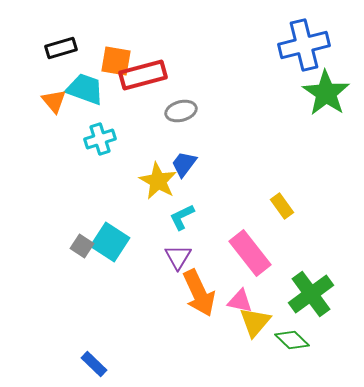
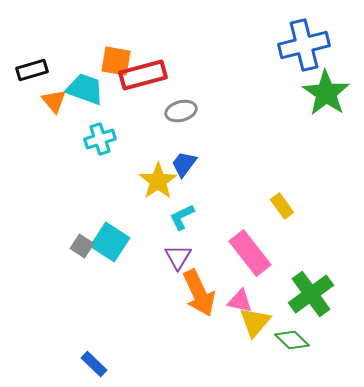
black rectangle: moved 29 px left, 22 px down
yellow star: rotated 9 degrees clockwise
